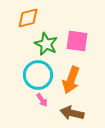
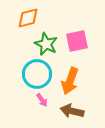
pink square: rotated 20 degrees counterclockwise
cyan circle: moved 1 px left, 1 px up
orange arrow: moved 1 px left, 1 px down
brown arrow: moved 2 px up
